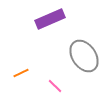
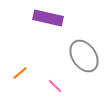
purple rectangle: moved 2 px left, 1 px up; rotated 36 degrees clockwise
orange line: moved 1 px left; rotated 14 degrees counterclockwise
